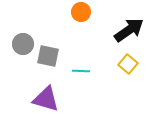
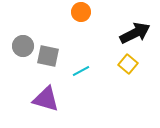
black arrow: moved 6 px right, 3 px down; rotated 8 degrees clockwise
gray circle: moved 2 px down
cyan line: rotated 30 degrees counterclockwise
